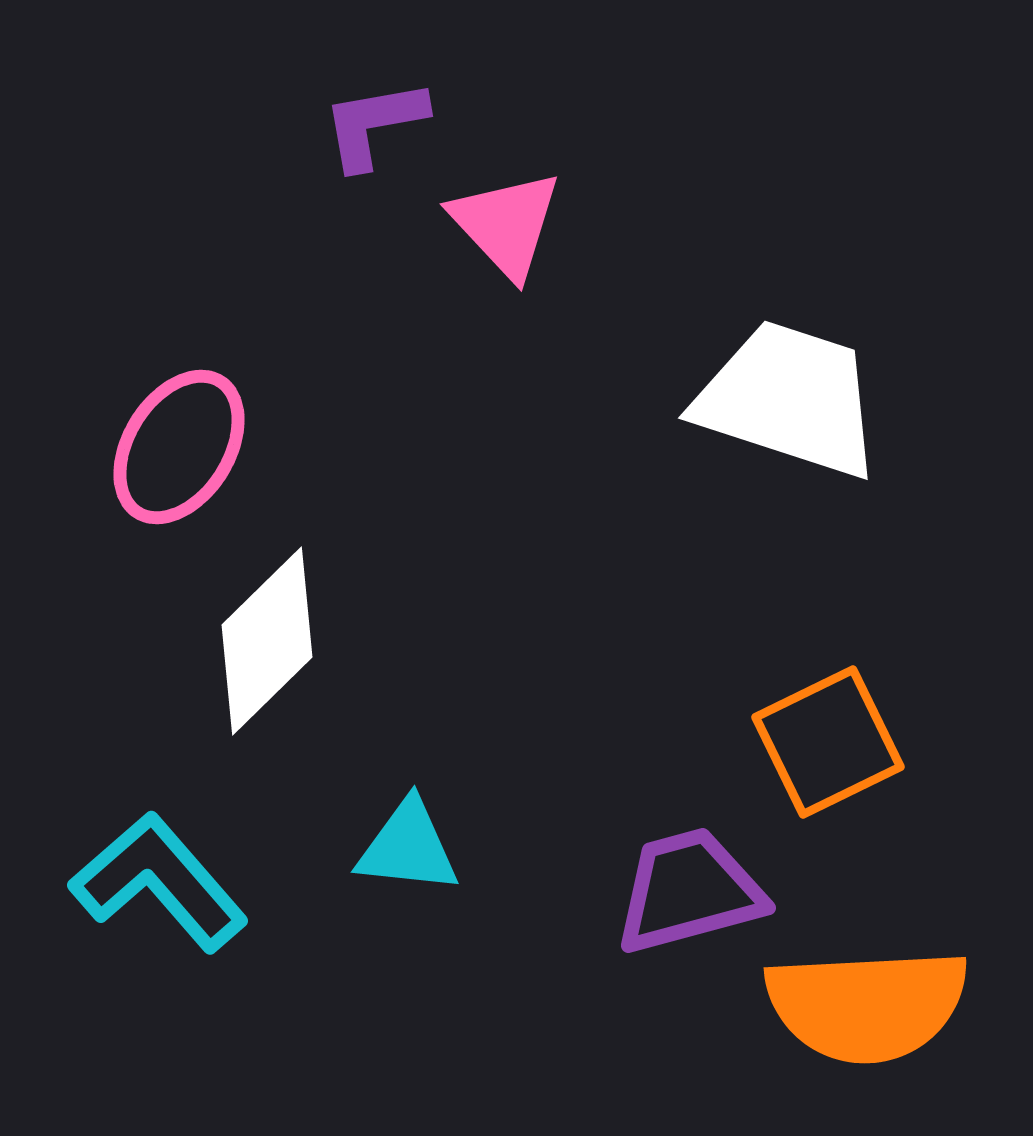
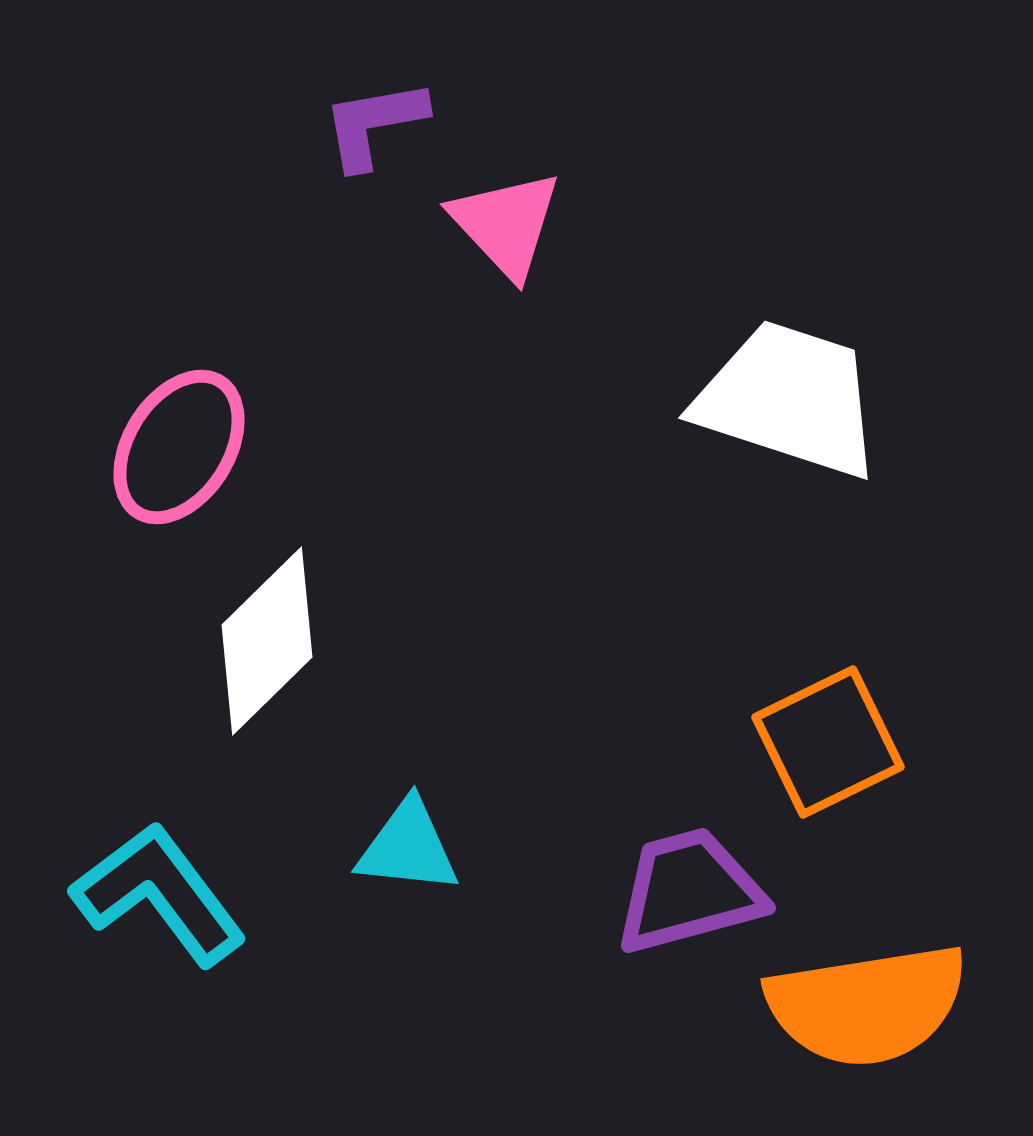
cyan L-shape: moved 12 px down; rotated 4 degrees clockwise
orange semicircle: rotated 6 degrees counterclockwise
